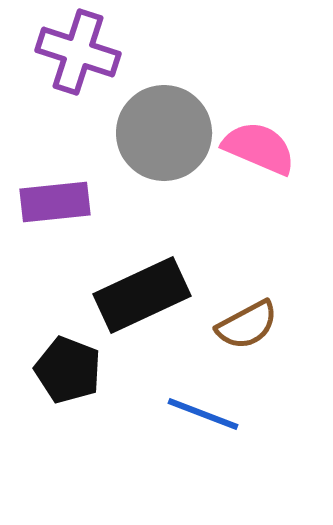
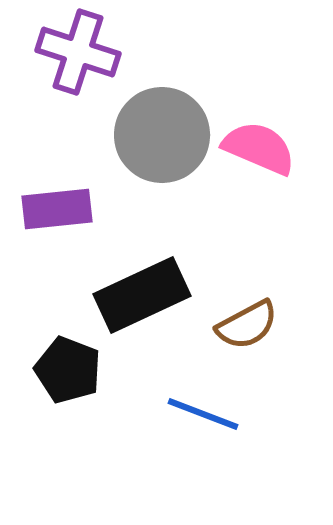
gray circle: moved 2 px left, 2 px down
purple rectangle: moved 2 px right, 7 px down
